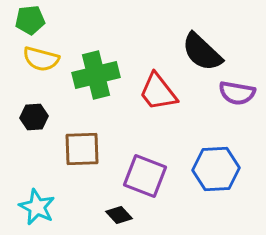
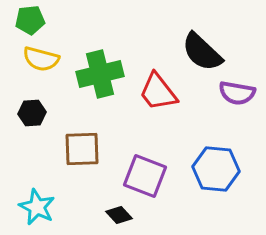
green cross: moved 4 px right, 1 px up
black hexagon: moved 2 px left, 4 px up
blue hexagon: rotated 9 degrees clockwise
